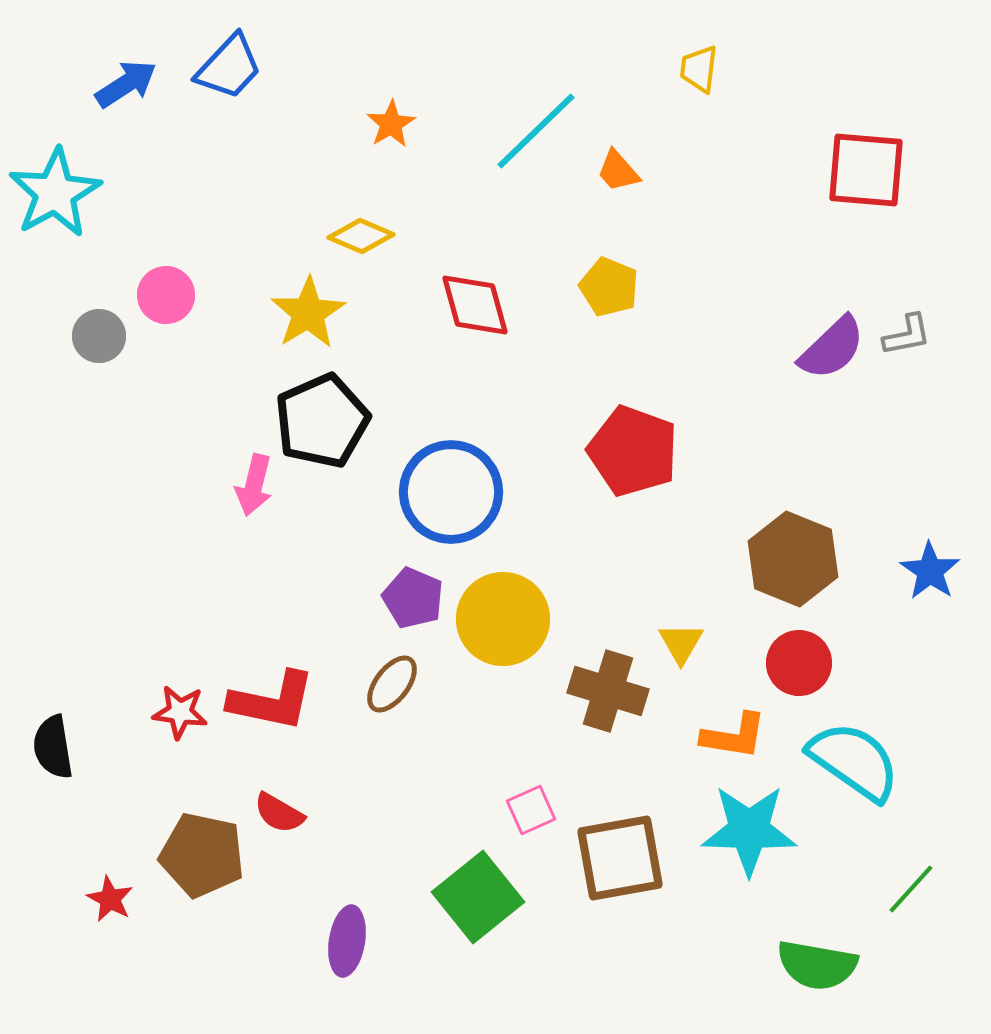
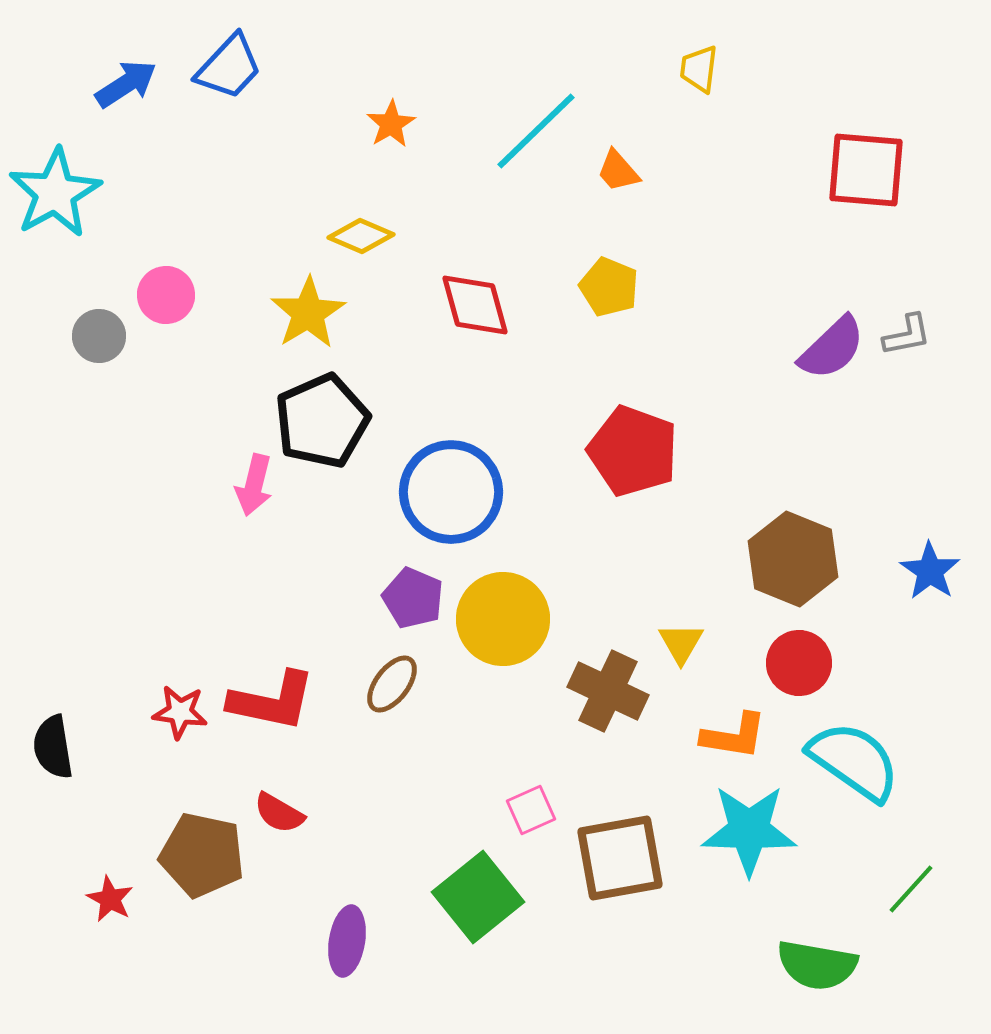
brown cross at (608, 691): rotated 8 degrees clockwise
